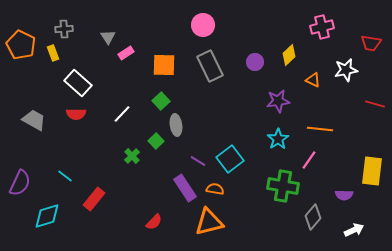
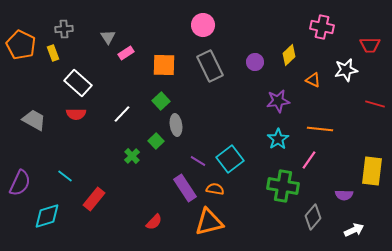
pink cross at (322, 27): rotated 25 degrees clockwise
red trapezoid at (371, 43): moved 1 px left, 2 px down; rotated 10 degrees counterclockwise
